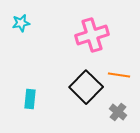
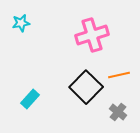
orange line: rotated 20 degrees counterclockwise
cyan rectangle: rotated 36 degrees clockwise
